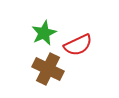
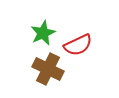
green star: moved 1 px left
